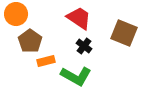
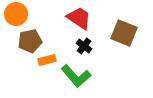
brown pentagon: rotated 25 degrees clockwise
orange rectangle: moved 1 px right, 1 px up
green L-shape: rotated 20 degrees clockwise
